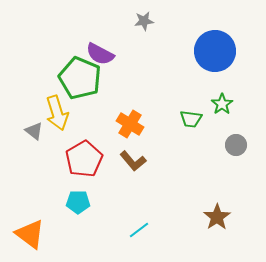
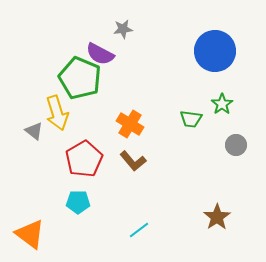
gray star: moved 21 px left, 8 px down
